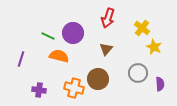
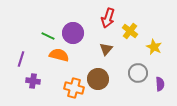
yellow cross: moved 12 px left, 3 px down
orange semicircle: moved 1 px up
purple cross: moved 6 px left, 9 px up
